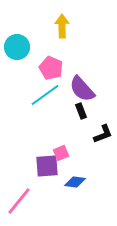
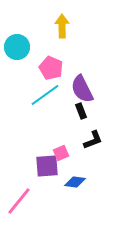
purple semicircle: rotated 16 degrees clockwise
black L-shape: moved 10 px left, 6 px down
